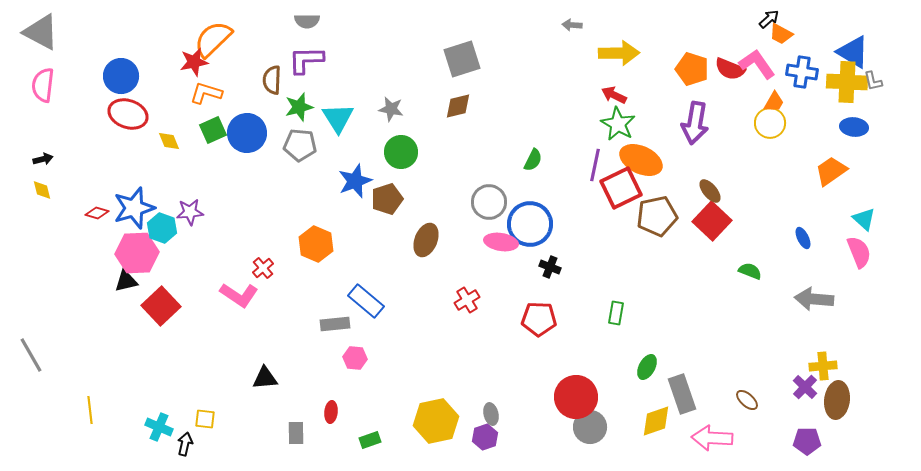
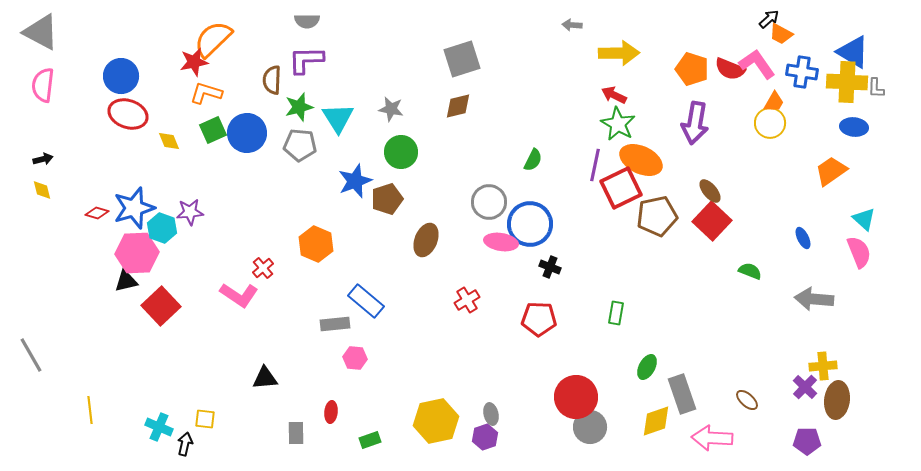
gray L-shape at (873, 81): moved 3 px right, 7 px down; rotated 15 degrees clockwise
